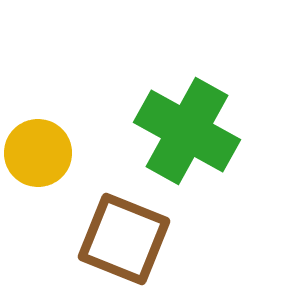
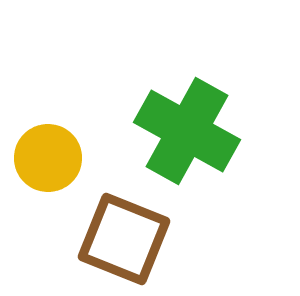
yellow circle: moved 10 px right, 5 px down
